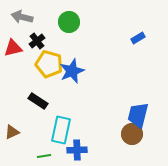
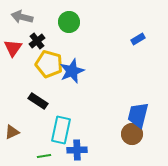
blue rectangle: moved 1 px down
red triangle: rotated 42 degrees counterclockwise
